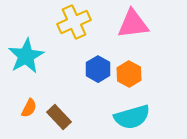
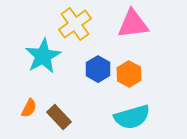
yellow cross: moved 1 px right, 2 px down; rotated 12 degrees counterclockwise
cyan star: moved 17 px right
